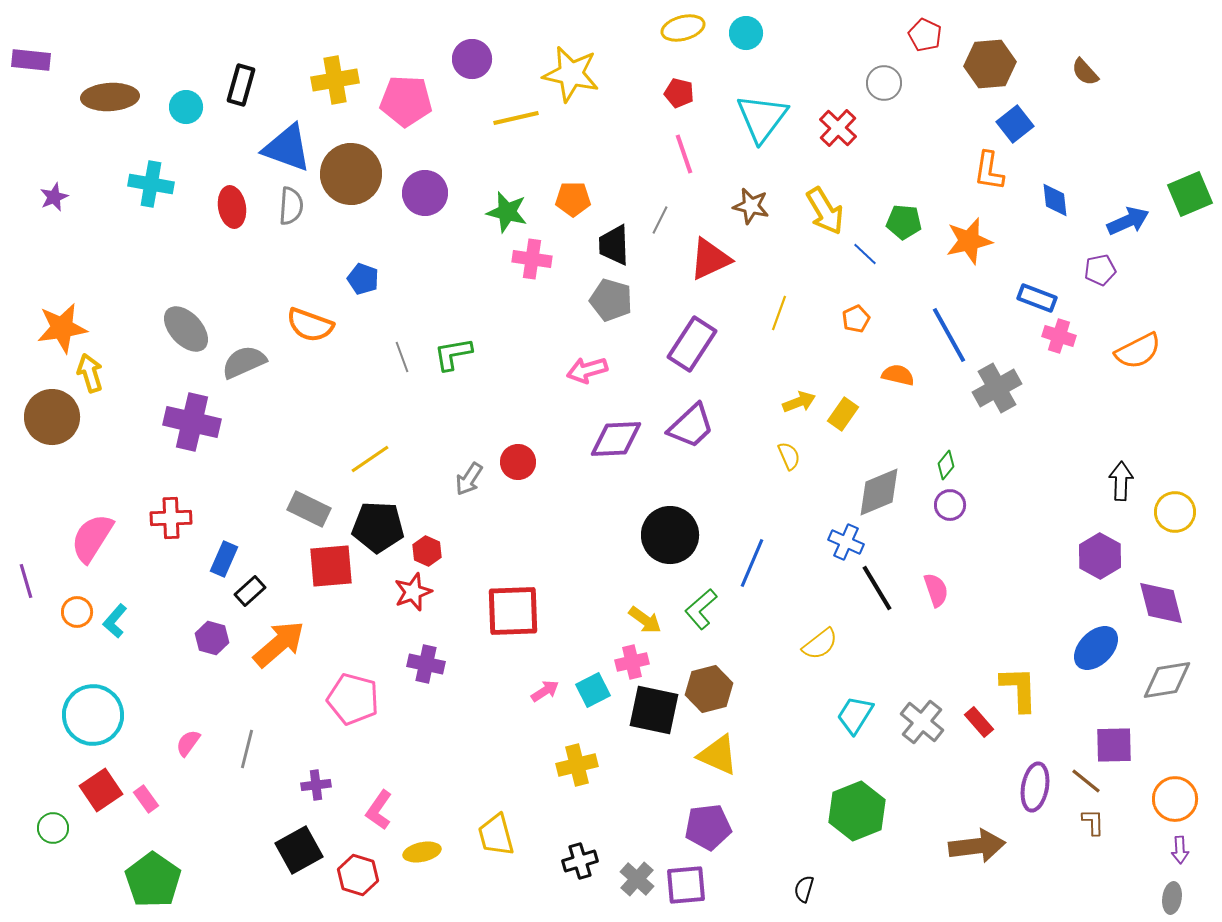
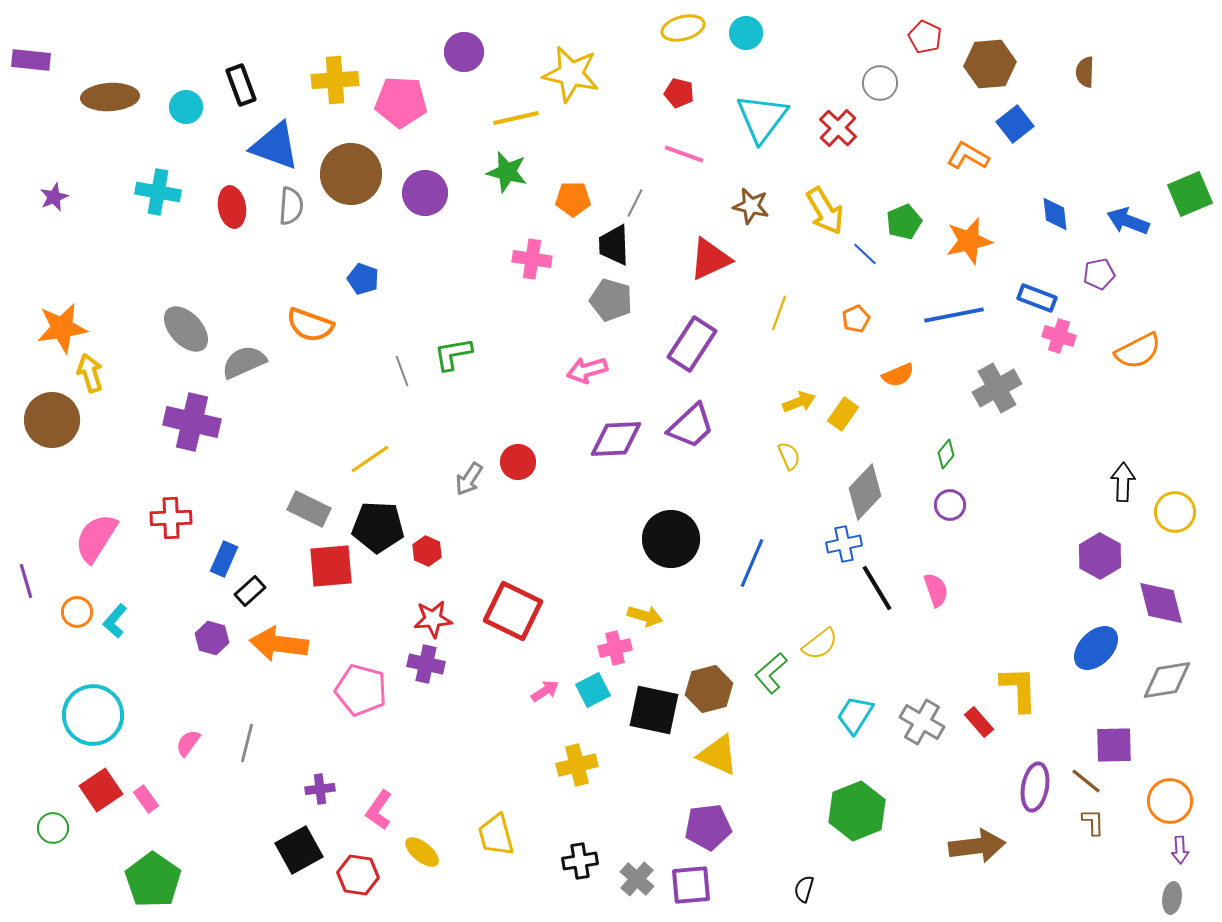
red pentagon at (925, 35): moved 2 px down
purple circle at (472, 59): moved 8 px left, 7 px up
brown semicircle at (1085, 72): rotated 44 degrees clockwise
yellow cross at (335, 80): rotated 6 degrees clockwise
gray circle at (884, 83): moved 4 px left
black rectangle at (241, 85): rotated 36 degrees counterclockwise
pink pentagon at (406, 101): moved 5 px left, 1 px down
blue triangle at (287, 148): moved 12 px left, 2 px up
pink line at (684, 154): rotated 51 degrees counterclockwise
orange L-shape at (989, 171): moved 21 px left, 15 px up; rotated 111 degrees clockwise
cyan cross at (151, 184): moved 7 px right, 8 px down
blue diamond at (1055, 200): moved 14 px down
green star at (507, 212): moved 40 px up
gray line at (660, 220): moved 25 px left, 17 px up
blue arrow at (1128, 221): rotated 135 degrees counterclockwise
green pentagon at (904, 222): rotated 28 degrees counterclockwise
purple pentagon at (1100, 270): moved 1 px left, 4 px down
blue line at (949, 335): moved 5 px right, 20 px up; rotated 72 degrees counterclockwise
gray line at (402, 357): moved 14 px down
orange semicircle at (898, 375): rotated 144 degrees clockwise
brown circle at (52, 417): moved 3 px down
green diamond at (946, 465): moved 11 px up
black arrow at (1121, 481): moved 2 px right, 1 px down
gray diamond at (879, 492): moved 14 px left; rotated 24 degrees counterclockwise
black circle at (670, 535): moved 1 px right, 4 px down
pink semicircle at (92, 538): moved 4 px right
blue cross at (846, 542): moved 2 px left, 2 px down; rotated 36 degrees counterclockwise
red star at (413, 592): moved 20 px right, 27 px down; rotated 15 degrees clockwise
green L-shape at (701, 609): moved 70 px right, 64 px down
red square at (513, 611): rotated 28 degrees clockwise
yellow arrow at (645, 620): moved 4 px up; rotated 20 degrees counterclockwise
orange arrow at (279, 644): rotated 132 degrees counterclockwise
pink cross at (632, 662): moved 17 px left, 14 px up
pink pentagon at (353, 699): moved 8 px right, 9 px up
gray cross at (922, 722): rotated 9 degrees counterclockwise
gray line at (247, 749): moved 6 px up
purple cross at (316, 785): moved 4 px right, 4 px down
orange circle at (1175, 799): moved 5 px left, 2 px down
yellow ellipse at (422, 852): rotated 51 degrees clockwise
black cross at (580, 861): rotated 8 degrees clockwise
red hexagon at (358, 875): rotated 9 degrees counterclockwise
purple square at (686, 885): moved 5 px right
